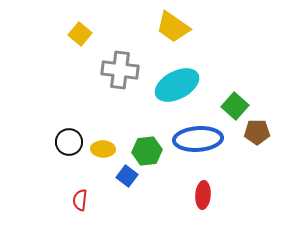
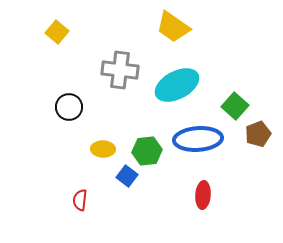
yellow square: moved 23 px left, 2 px up
brown pentagon: moved 1 px right, 2 px down; rotated 20 degrees counterclockwise
black circle: moved 35 px up
